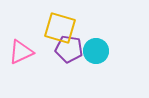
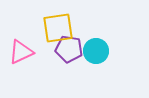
yellow square: moved 2 px left; rotated 24 degrees counterclockwise
